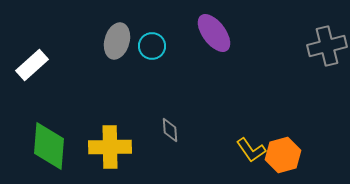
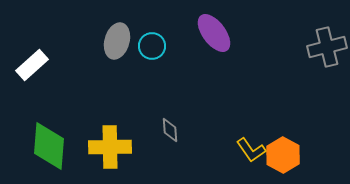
gray cross: moved 1 px down
orange hexagon: rotated 16 degrees counterclockwise
